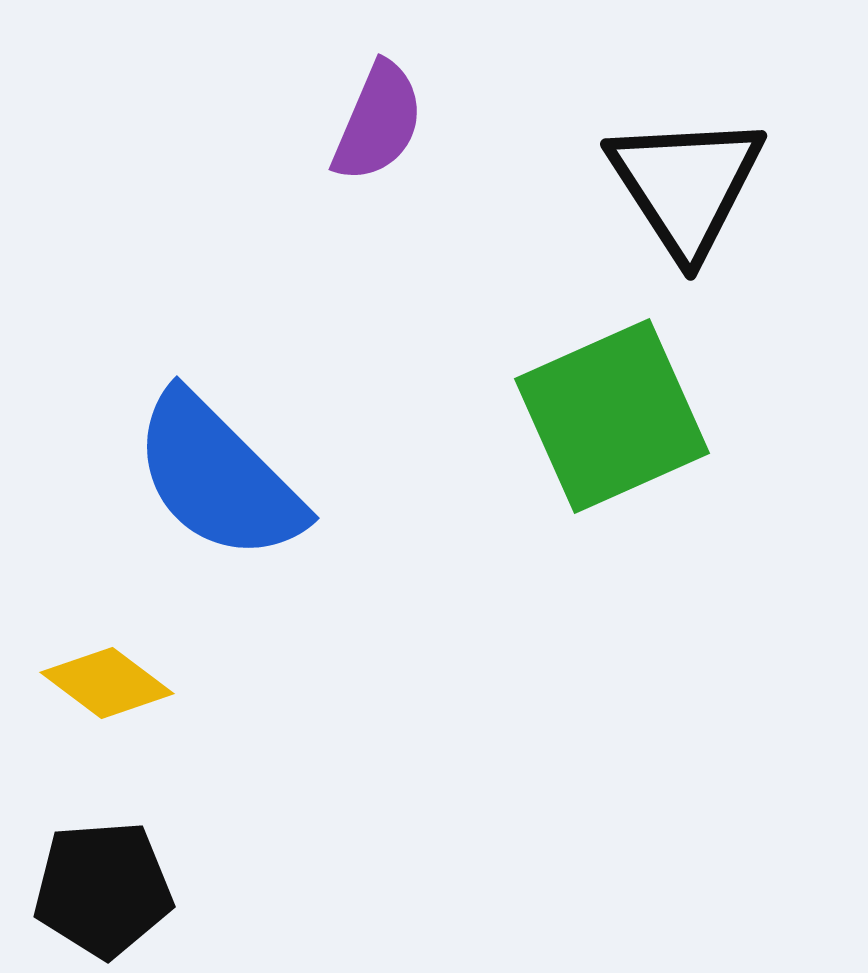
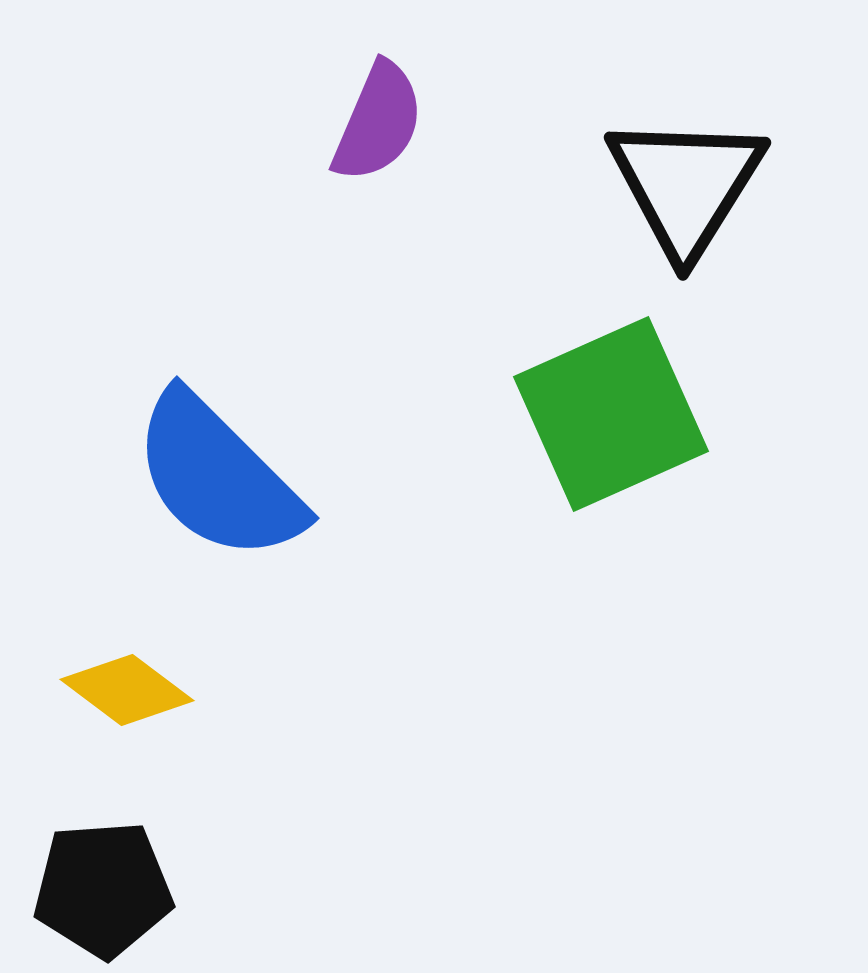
black triangle: rotated 5 degrees clockwise
green square: moved 1 px left, 2 px up
yellow diamond: moved 20 px right, 7 px down
